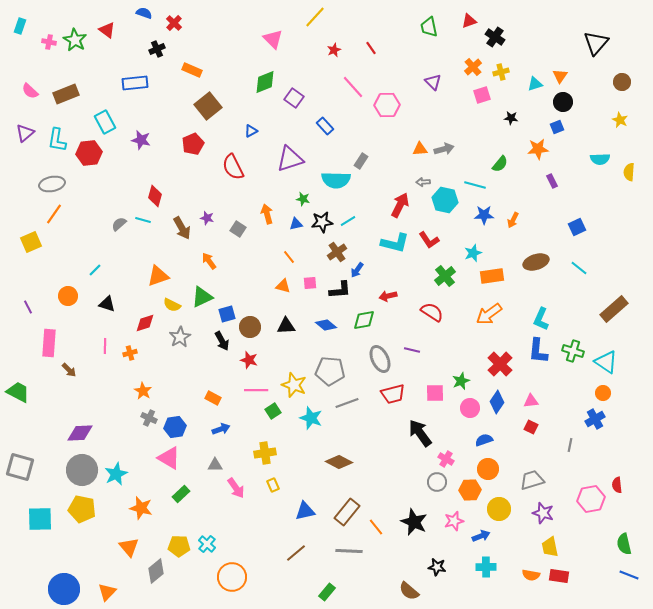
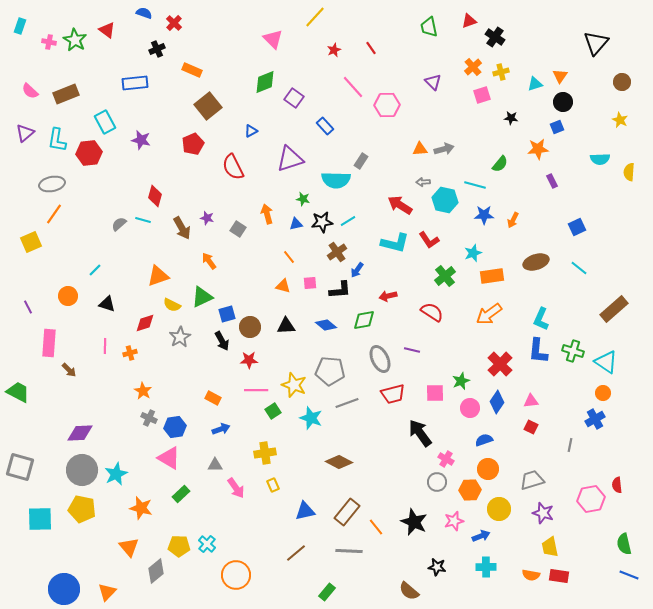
red arrow at (400, 205): rotated 85 degrees counterclockwise
red star at (249, 360): rotated 18 degrees counterclockwise
orange circle at (232, 577): moved 4 px right, 2 px up
